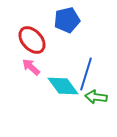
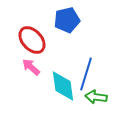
cyan diamond: rotated 28 degrees clockwise
